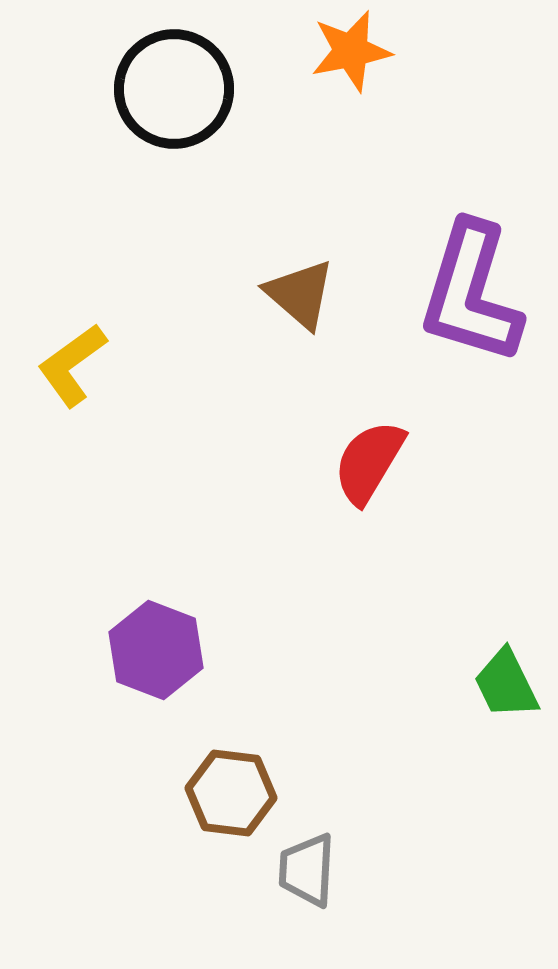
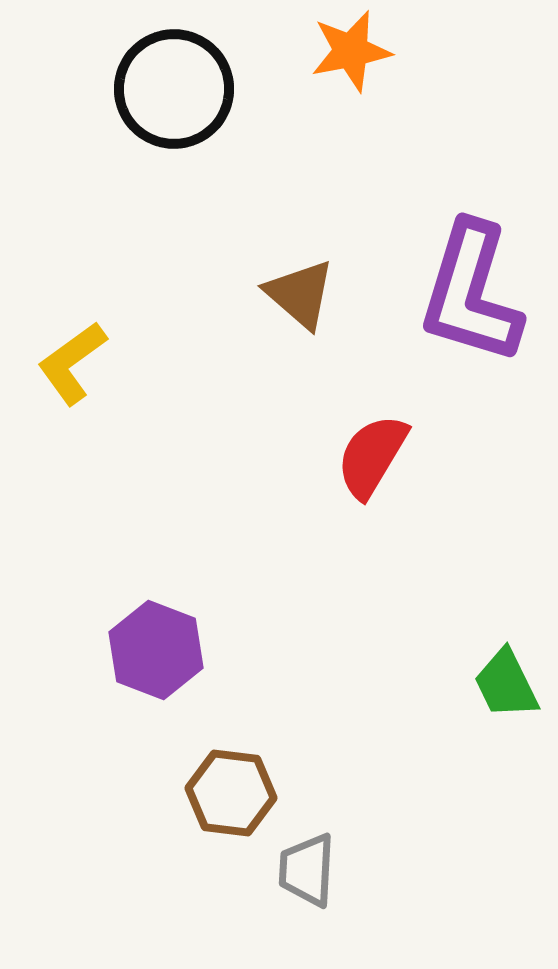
yellow L-shape: moved 2 px up
red semicircle: moved 3 px right, 6 px up
